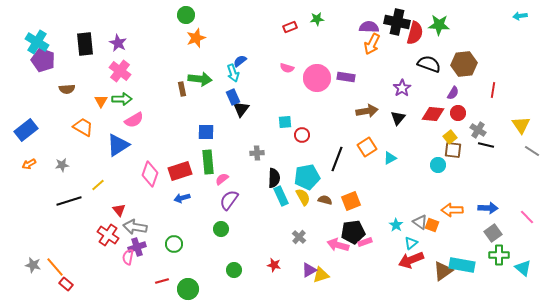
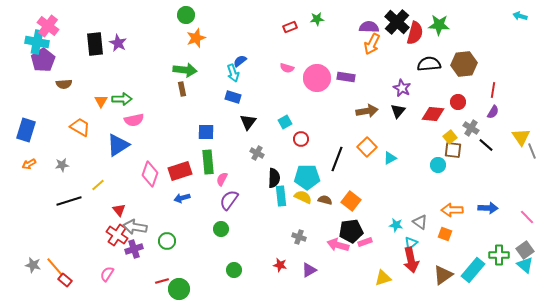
cyan arrow at (520, 16): rotated 24 degrees clockwise
black cross at (397, 22): rotated 30 degrees clockwise
cyan cross at (37, 42): rotated 20 degrees counterclockwise
black rectangle at (85, 44): moved 10 px right
purple pentagon at (43, 60): rotated 20 degrees clockwise
black semicircle at (429, 64): rotated 25 degrees counterclockwise
pink cross at (120, 71): moved 72 px left, 45 px up
green arrow at (200, 79): moved 15 px left, 9 px up
purple star at (402, 88): rotated 12 degrees counterclockwise
brown semicircle at (67, 89): moved 3 px left, 5 px up
purple semicircle at (453, 93): moved 40 px right, 19 px down
blue rectangle at (233, 97): rotated 49 degrees counterclockwise
black triangle at (241, 109): moved 7 px right, 13 px down
red circle at (458, 113): moved 11 px up
black triangle at (398, 118): moved 7 px up
pink semicircle at (134, 120): rotated 18 degrees clockwise
cyan square at (285, 122): rotated 24 degrees counterclockwise
yellow triangle at (521, 125): moved 12 px down
orange trapezoid at (83, 127): moved 3 px left
blue rectangle at (26, 130): rotated 35 degrees counterclockwise
gray cross at (478, 130): moved 7 px left, 2 px up
red circle at (302, 135): moved 1 px left, 4 px down
black line at (486, 145): rotated 28 degrees clockwise
orange square at (367, 147): rotated 12 degrees counterclockwise
gray line at (532, 151): rotated 35 degrees clockwise
gray cross at (257, 153): rotated 32 degrees clockwise
cyan pentagon at (307, 177): rotated 10 degrees clockwise
pink semicircle at (222, 179): rotated 24 degrees counterclockwise
cyan rectangle at (281, 196): rotated 18 degrees clockwise
yellow semicircle at (303, 197): rotated 36 degrees counterclockwise
orange square at (351, 201): rotated 30 degrees counterclockwise
cyan star at (396, 225): rotated 24 degrees counterclockwise
orange square at (432, 225): moved 13 px right, 9 px down
black pentagon at (353, 232): moved 2 px left, 1 px up
gray square at (493, 233): moved 32 px right, 17 px down
red cross at (108, 235): moved 9 px right
gray cross at (299, 237): rotated 24 degrees counterclockwise
green circle at (174, 244): moved 7 px left, 3 px up
purple cross at (137, 247): moved 3 px left, 2 px down
pink semicircle at (128, 257): moved 21 px left, 17 px down; rotated 21 degrees clockwise
red arrow at (411, 260): rotated 80 degrees counterclockwise
red star at (274, 265): moved 6 px right
cyan rectangle at (462, 265): moved 11 px right, 5 px down; rotated 60 degrees counterclockwise
cyan triangle at (523, 268): moved 2 px right, 3 px up
brown triangle at (443, 271): moved 4 px down
yellow triangle at (321, 275): moved 62 px right, 3 px down
red rectangle at (66, 284): moved 1 px left, 4 px up
green circle at (188, 289): moved 9 px left
